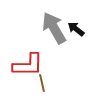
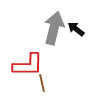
gray arrow: rotated 44 degrees clockwise
